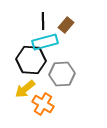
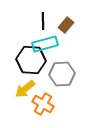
cyan rectangle: moved 2 px down
